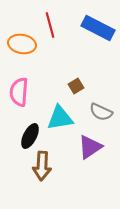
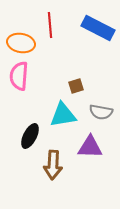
red line: rotated 10 degrees clockwise
orange ellipse: moved 1 px left, 1 px up
brown square: rotated 14 degrees clockwise
pink semicircle: moved 16 px up
gray semicircle: rotated 15 degrees counterclockwise
cyan triangle: moved 3 px right, 3 px up
purple triangle: rotated 36 degrees clockwise
brown arrow: moved 11 px right, 1 px up
